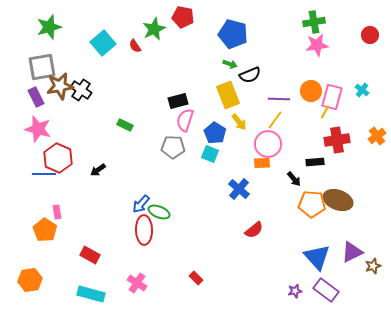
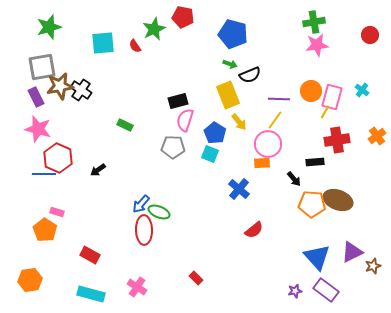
cyan square at (103, 43): rotated 35 degrees clockwise
pink rectangle at (57, 212): rotated 64 degrees counterclockwise
pink cross at (137, 283): moved 4 px down
